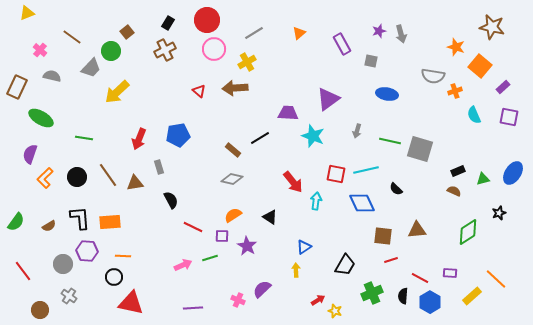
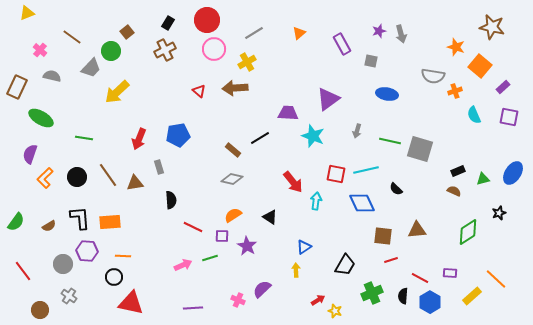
black semicircle at (171, 200): rotated 24 degrees clockwise
